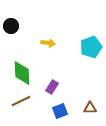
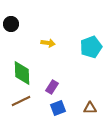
black circle: moved 2 px up
blue square: moved 2 px left, 3 px up
